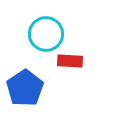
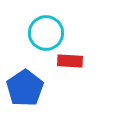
cyan circle: moved 1 px up
